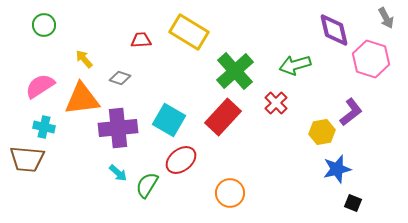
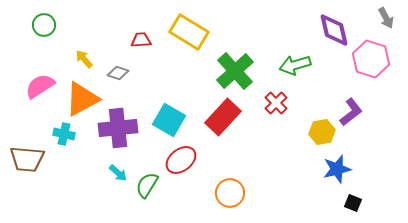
gray diamond: moved 2 px left, 5 px up
orange triangle: rotated 21 degrees counterclockwise
cyan cross: moved 20 px right, 7 px down
